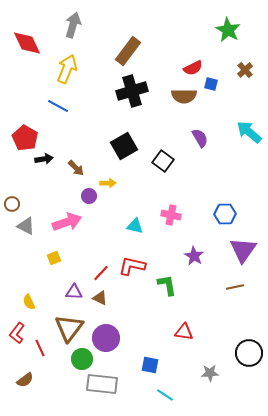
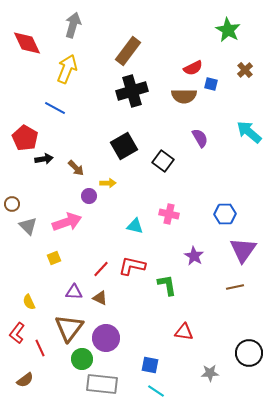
blue line at (58, 106): moved 3 px left, 2 px down
pink cross at (171, 215): moved 2 px left, 1 px up
gray triangle at (26, 226): moved 2 px right; rotated 18 degrees clockwise
red line at (101, 273): moved 4 px up
cyan line at (165, 395): moved 9 px left, 4 px up
